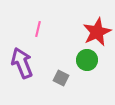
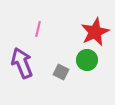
red star: moved 2 px left
gray square: moved 6 px up
